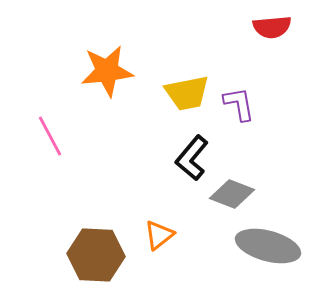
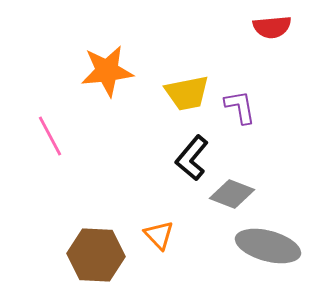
purple L-shape: moved 1 px right, 3 px down
orange triangle: rotated 36 degrees counterclockwise
